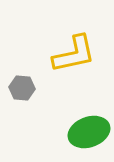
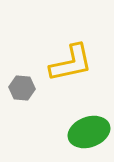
yellow L-shape: moved 3 px left, 9 px down
